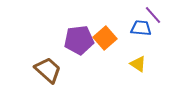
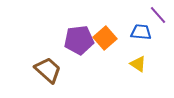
purple line: moved 5 px right
blue trapezoid: moved 4 px down
